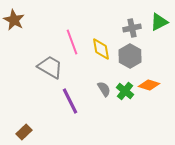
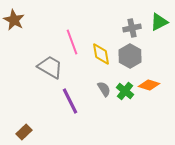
yellow diamond: moved 5 px down
